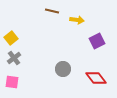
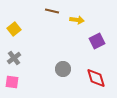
yellow square: moved 3 px right, 9 px up
red diamond: rotated 20 degrees clockwise
